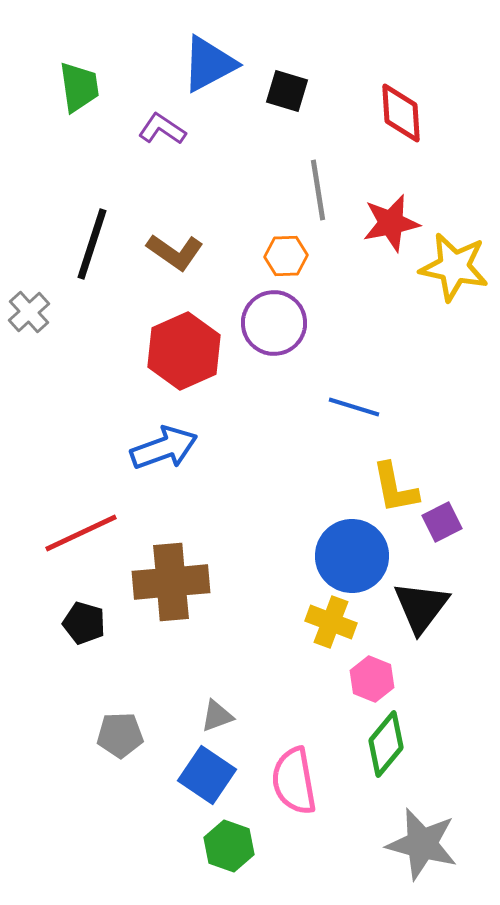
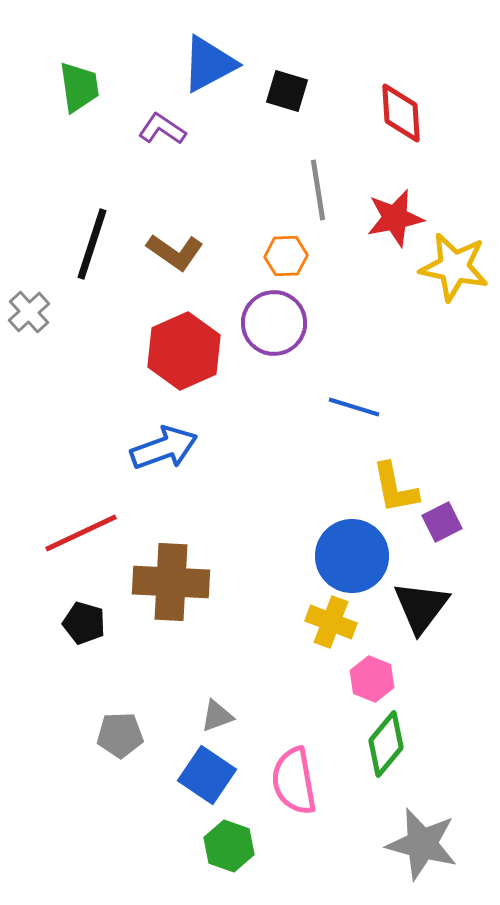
red star: moved 4 px right, 5 px up
brown cross: rotated 8 degrees clockwise
